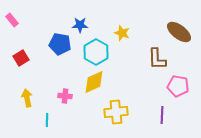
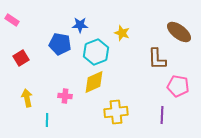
pink rectangle: rotated 16 degrees counterclockwise
cyan hexagon: rotated 10 degrees clockwise
